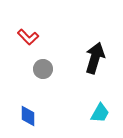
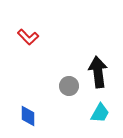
black arrow: moved 3 px right, 14 px down; rotated 24 degrees counterclockwise
gray circle: moved 26 px right, 17 px down
